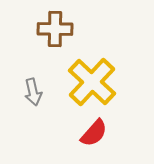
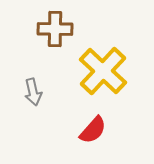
yellow cross: moved 11 px right, 11 px up
red semicircle: moved 1 px left, 3 px up
